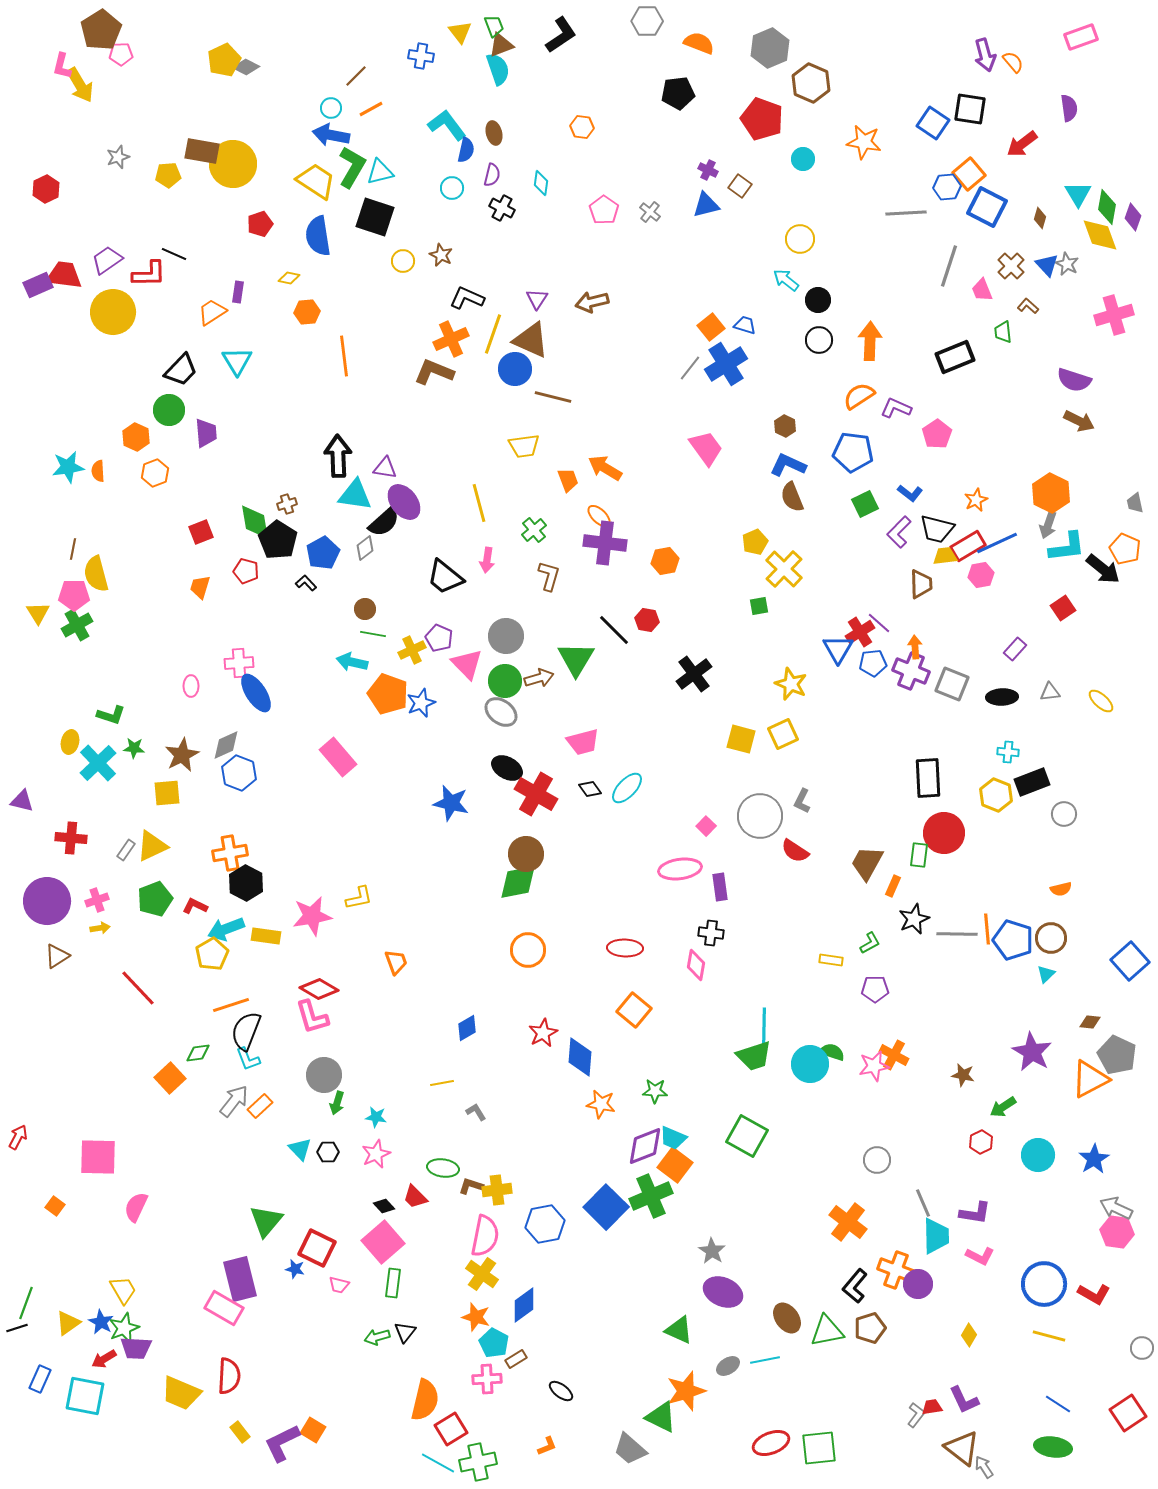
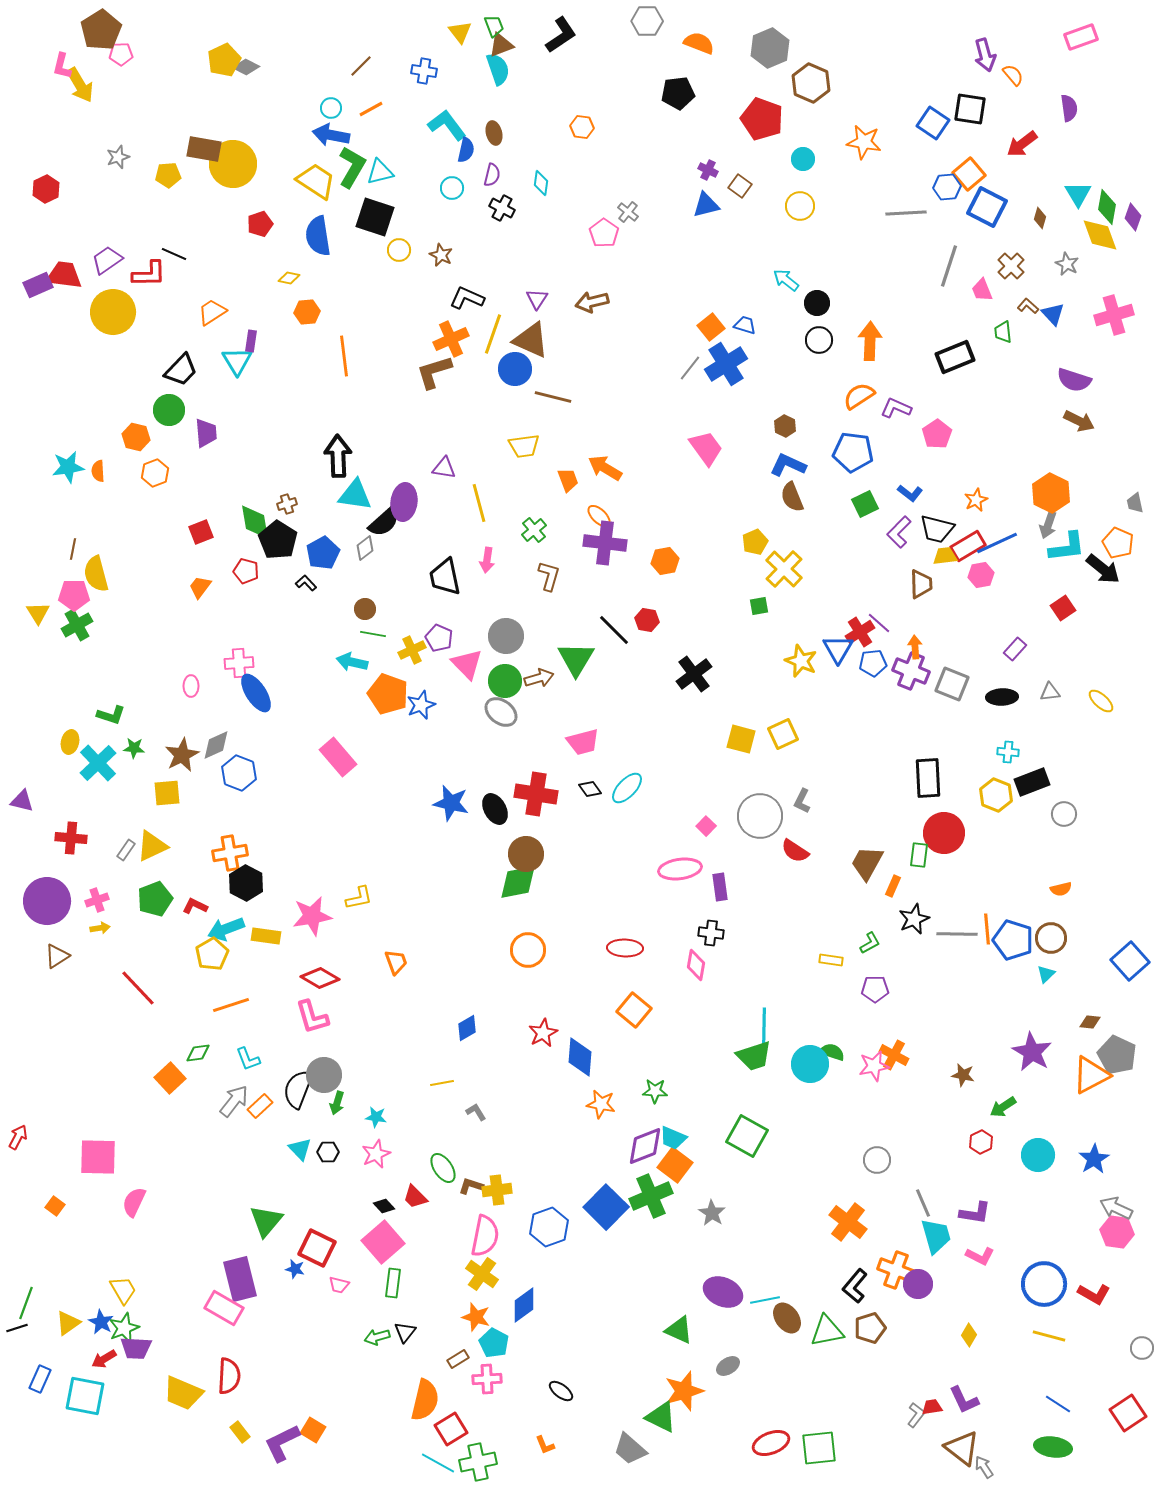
blue cross at (421, 56): moved 3 px right, 15 px down
orange semicircle at (1013, 62): moved 13 px down
brown line at (356, 76): moved 5 px right, 10 px up
brown rectangle at (202, 151): moved 2 px right, 2 px up
pink pentagon at (604, 210): moved 23 px down
gray cross at (650, 212): moved 22 px left
yellow circle at (800, 239): moved 33 px up
yellow circle at (403, 261): moved 4 px left, 11 px up
blue triangle at (1047, 265): moved 6 px right, 49 px down
purple rectangle at (238, 292): moved 13 px right, 49 px down
black circle at (818, 300): moved 1 px left, 3 px down
brown L-shape at (434, 372): rotated 39 degrees counterclockwise
orange hexagon at (136, 437): rotated 12 degrees counterclockwise
purple triangle at (385, 468): moved 59 px right
purple ellipse at (404, 502): rotated 45 degrees clockwise
orange pentagon at (1125, 549): moved 7 px left, 6 px up
black trapezoid at (445, 577): rotated 39 degrees clockwise
orange trapezoid at (200, 587): rotated 20 degrees clockwise
yellow star at (791, 684): moved 10 px right, 23 px up
blue star at (421, 703): moved 2 px down
gray diamond at (226, 745): moved 10 px left
black ellipse at (507, 768): moved 12 px left, 41 px down; rotated 32 degrees clockwise
red cross at (536, 794): rotated 21 degrees counterclockwise
red diamond at (319, 989): moved 1 px right, 11 px up
black semicircle at (246, 1031): moved 52 px right, 58 px down
orange triangle at (1090, 1079): moved 1 px right, 4 px up
green ellipse at (443, 1168): rotated 48 degrees clockwise
pink semicircle at (136, 1207): moved 2 px left, 5 px up
blue hexagon at (545, 1224): moved 4 px right, 3 px down; rotated 9 degrees counterclockwise
cyan trapezoid at (936, 1236): rotated 15 degrees counterclockwise
gray star at (712, 1251): moved 38 px up
brown rectangle at (516, 1359): moved 58 px left
cyan line at (765, 1360): moved 60 px up
orange star at (686, 1391): moved 2 px left
yellow trapezoid at (181, 1393): moved 2 px right
orange L-shape at (547, 1446): moved 2 px left, 1 px up; rotated 90 degrees clockwise
